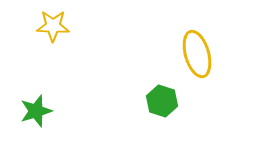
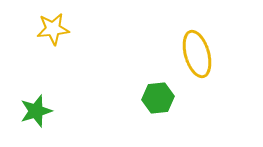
yellow star: moved 3 px down; rotated 8 degrees counterclockwise
green hexagon: moved 4 px left, 3 px up; rotated 24 degrees counterclockwise
